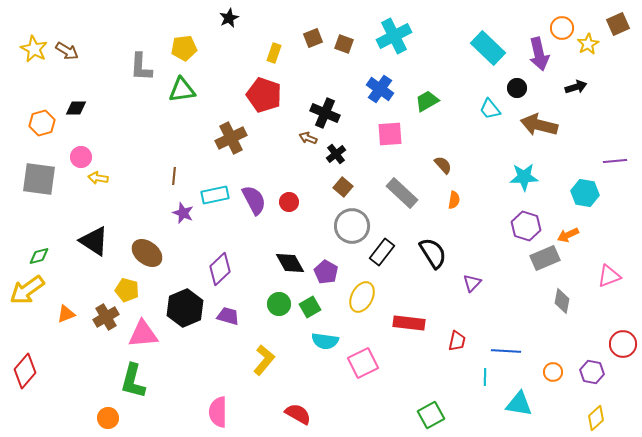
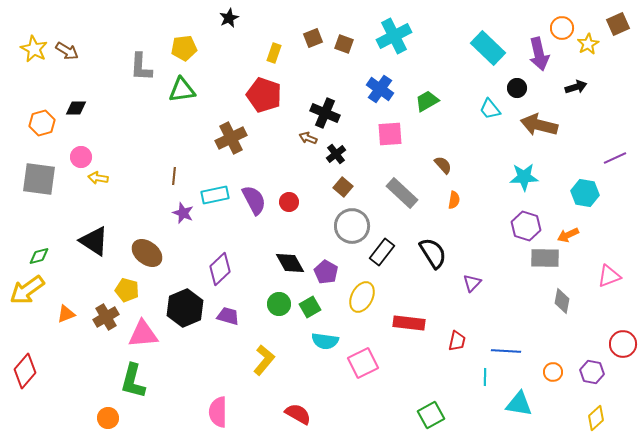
purple line at (615, 161): moved 3 px up; rotated 20 degrees counterclockwise
gray rectangle at (545, 258): rotated 24 degrees clockwise
